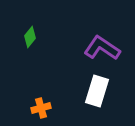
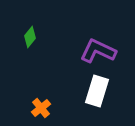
purple L-shape: moved 4 px left, 3 px down; rotated 9 degrees counterclockwise
orange cross: rotated 24 degrees counterclockwise
